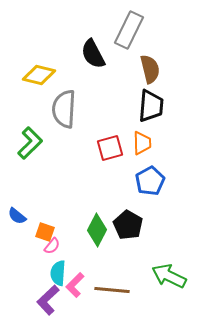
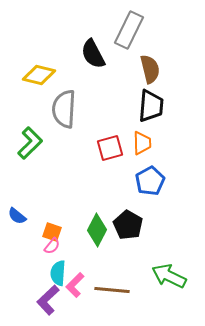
orange square: moved 7 px right
